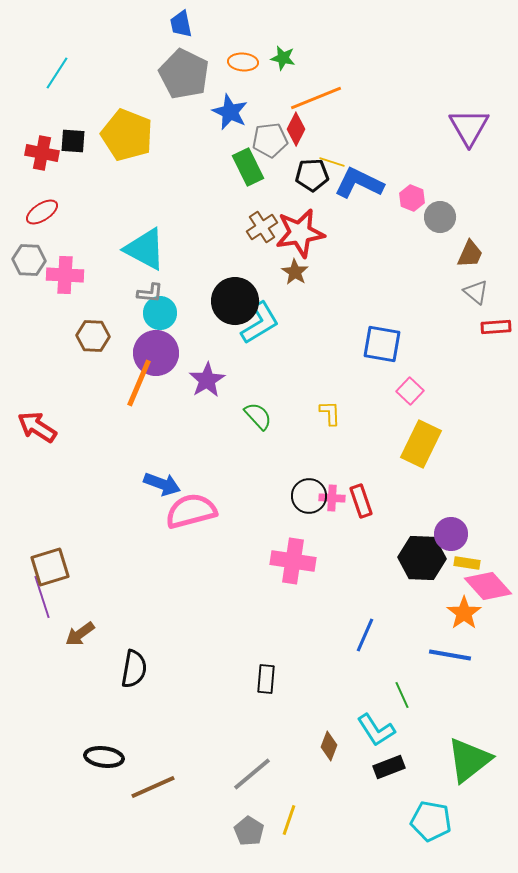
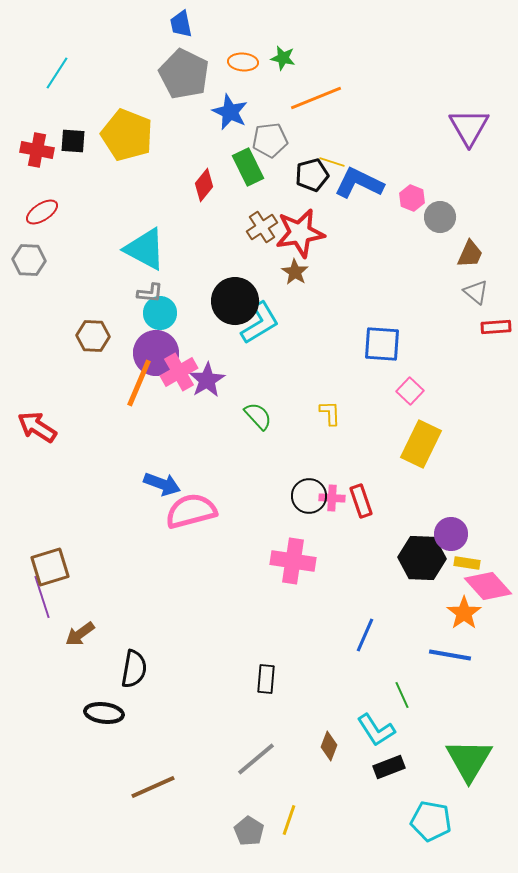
red diamond at (296, 129): moved 92 px left, 56 px down; rotated 12 degrees clockwise
red cross at (42, 153): moved 5 px left, 3 px up
black pentagon at (312, 175): rotated 12 degrees counterclockwise
pink cross at (65, 275): moved 114 px right, 97 px down; rotated 33 degrees counterclockwise
blue square at (382, 344): rotated 6 degrees counterclockwise
black ellipse at (104, 757): moved 44 px up
green triangle at (469, 760): rotated 21 degrees counterclockwise
gray line at (252, 774): moved 4 px right, 15 px up
